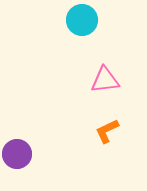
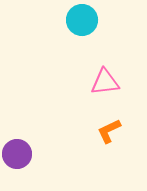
pink triangle: moved 2 px down
orange L-shape: moved 2 px right
